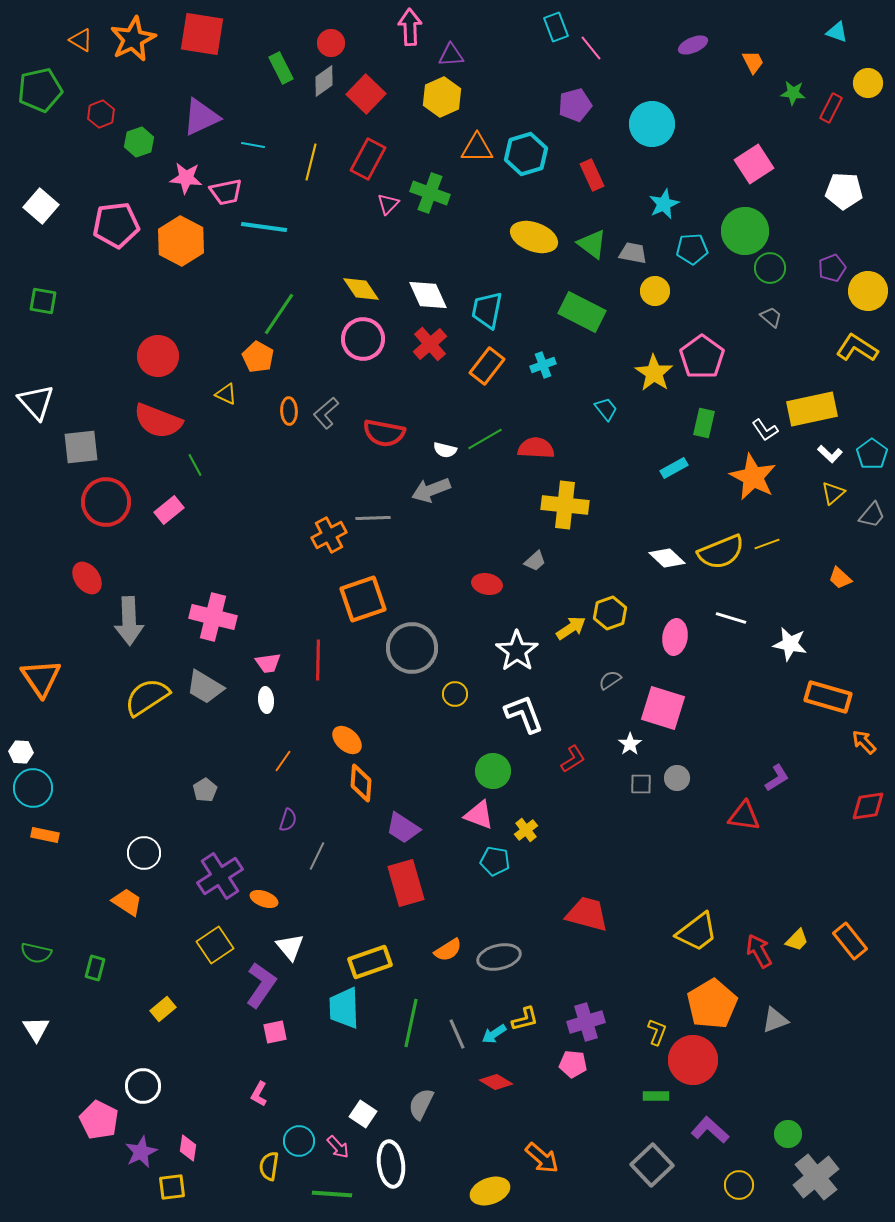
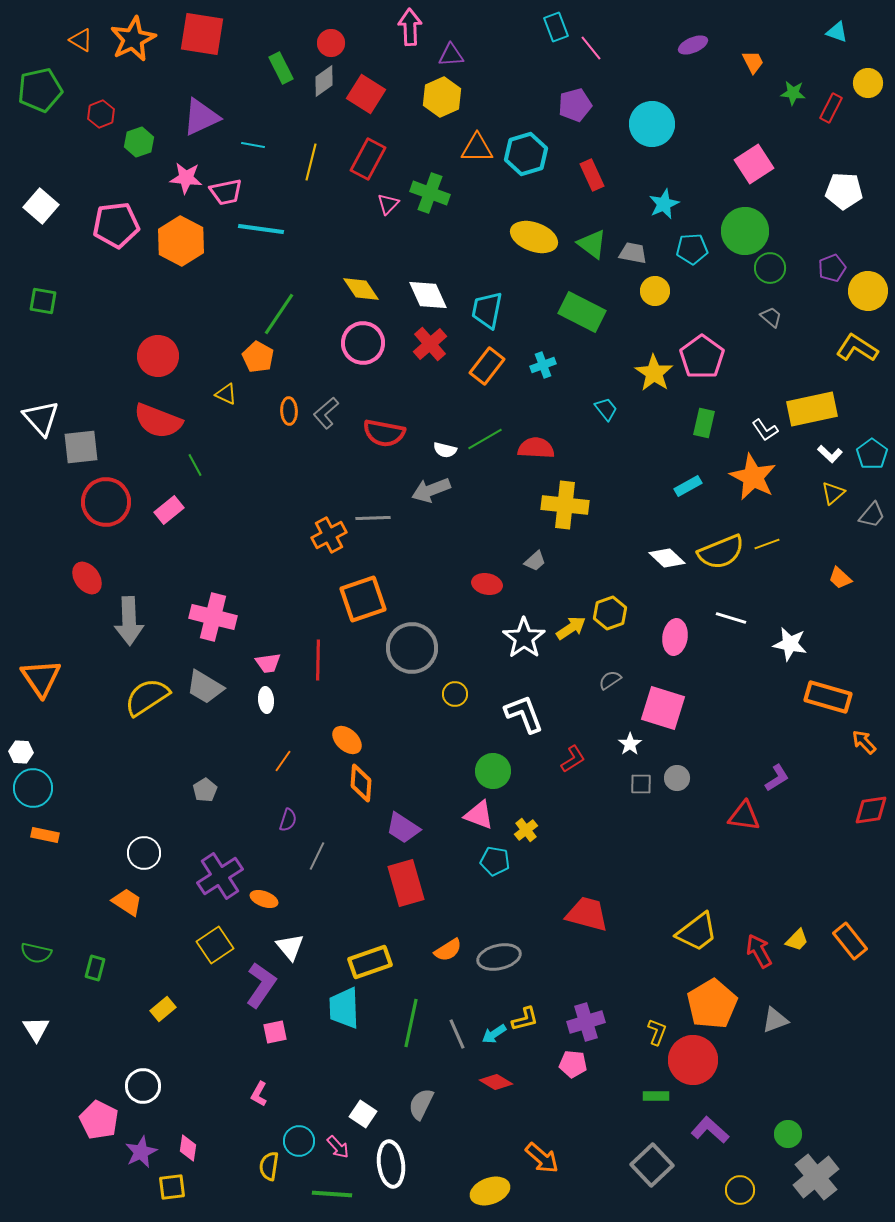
red square at (366, 94): rotated 12 degrees counterclockwise
cyan line at (264, 227): moved 3 px left, 2 px down
pink circle at (363, 339): moved 4 px down
white triangle at (36, 402): moved 5 px right, 16 px down
cyan rectangle at (674, 468): moved 14 px right, 18 px down
white star at (517, 651): moved 7 px right, 13 px up
red diamond at (868, 806): moved 3 px right, 4 px down
yellow circle at (739, 1185): moved 1 px right, 5 px down
